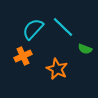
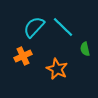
cyan semicircle: moved 1 px right, 2 px up
green semicircle: rotated 56 degrees clockwise
